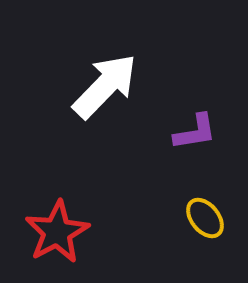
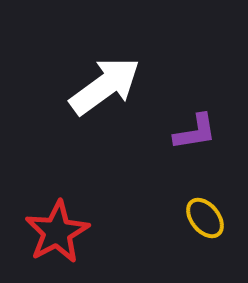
white arrow: rotated 10 degrees clockwise
